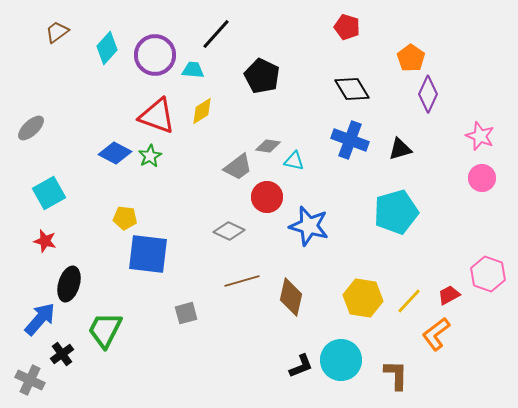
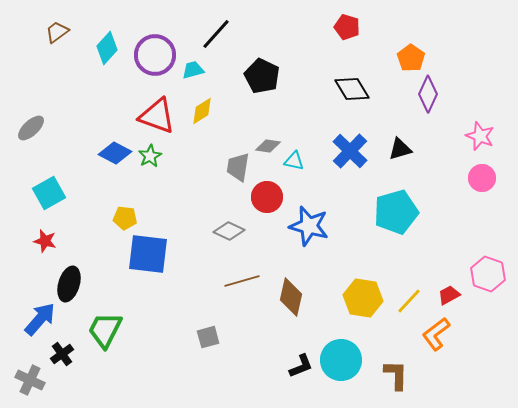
cyan trapezoid at (193, 70): rotated 20 degrees counterclockwise
blue cross at (350, 140): moved 11 px down; rotated 24 degrees clockwise
gray trapezoid at (238, 167): rotated 136 degrees clockwise
gray square at (186, 313): moved 22 px right, 24 px down
